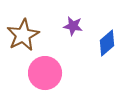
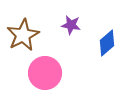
purple star: moved 2 px left, 1 px up
